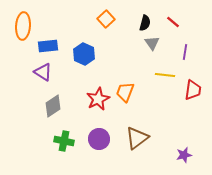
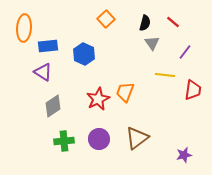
orange ellipse: moved 1 px right, 2 px down
purple line: rotated 28 degrees clockwise
green cross: rotated 18 degrees counterclockwise
